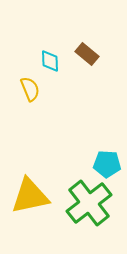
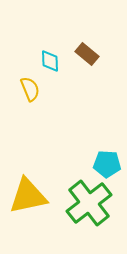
yellow triangle: moved 2 px left
